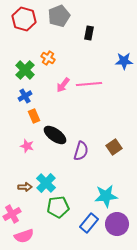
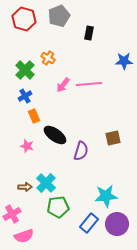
brown square: moved 1 px left, 9 px up; rotated 21 degrees clockwise
